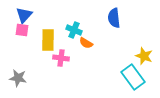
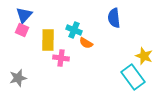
pink square: rotated 16 degrees clockwise
gray star: rotated 24 degrees counterclockwise
